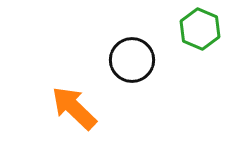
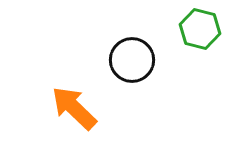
green hexagon: rotated 9 degrees counterclockwise
